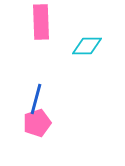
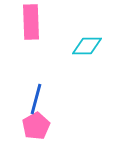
pink rectangle: moved 10 px left
pink pentagon: moved 1 px left, 3 px down; rotated 12 degrees counterclockwise
